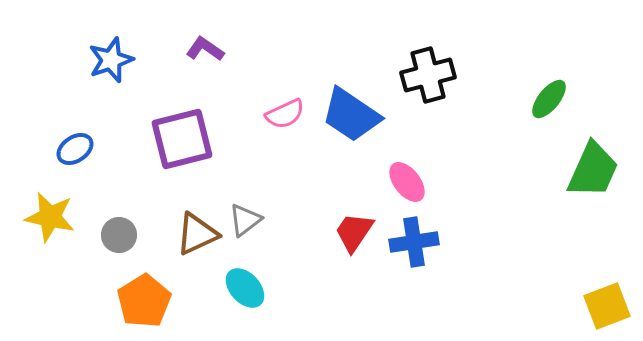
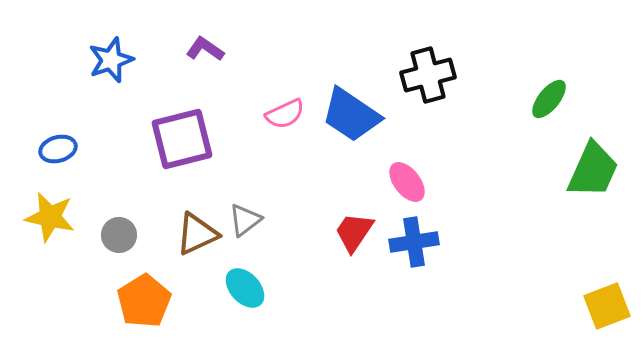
blue ellipse: moved 17 px left; rotated 18 degrees clockwise
